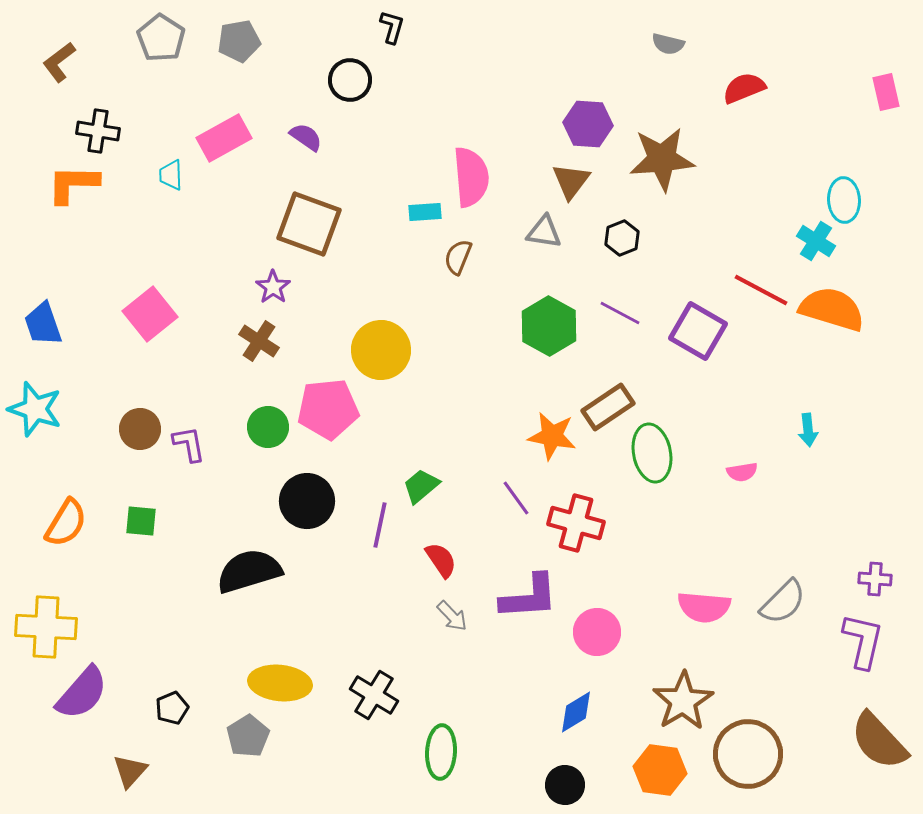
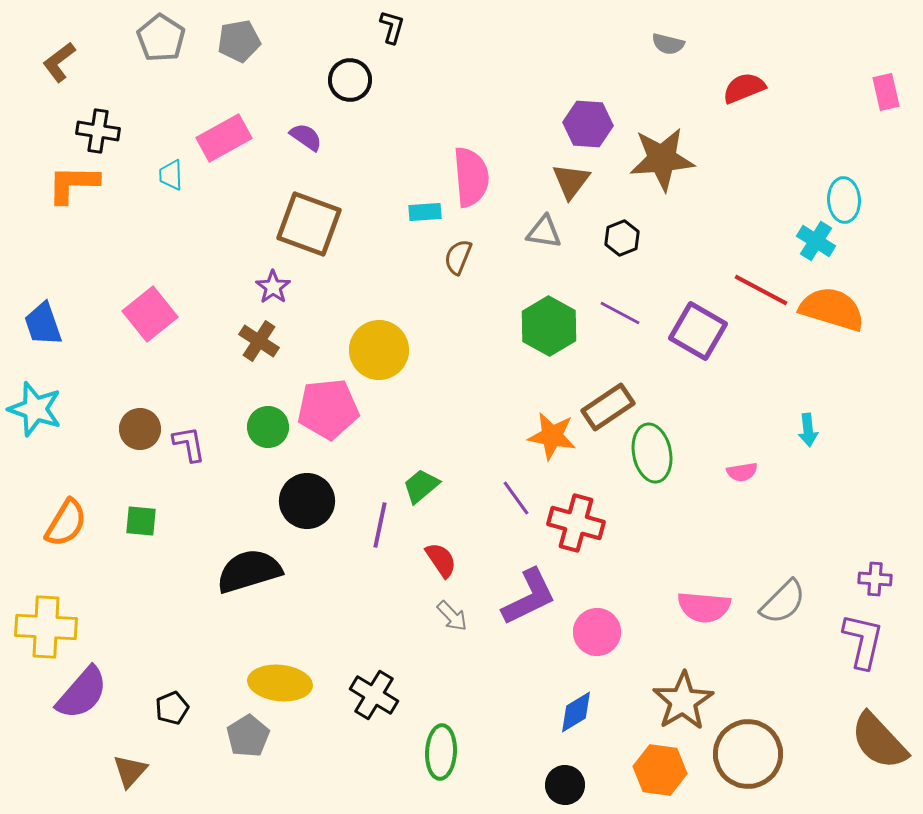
yellow circle at (381, 350): moved 2 px left
purple L-shape at (529, 597): rotated 22 degrees counterclockwise
